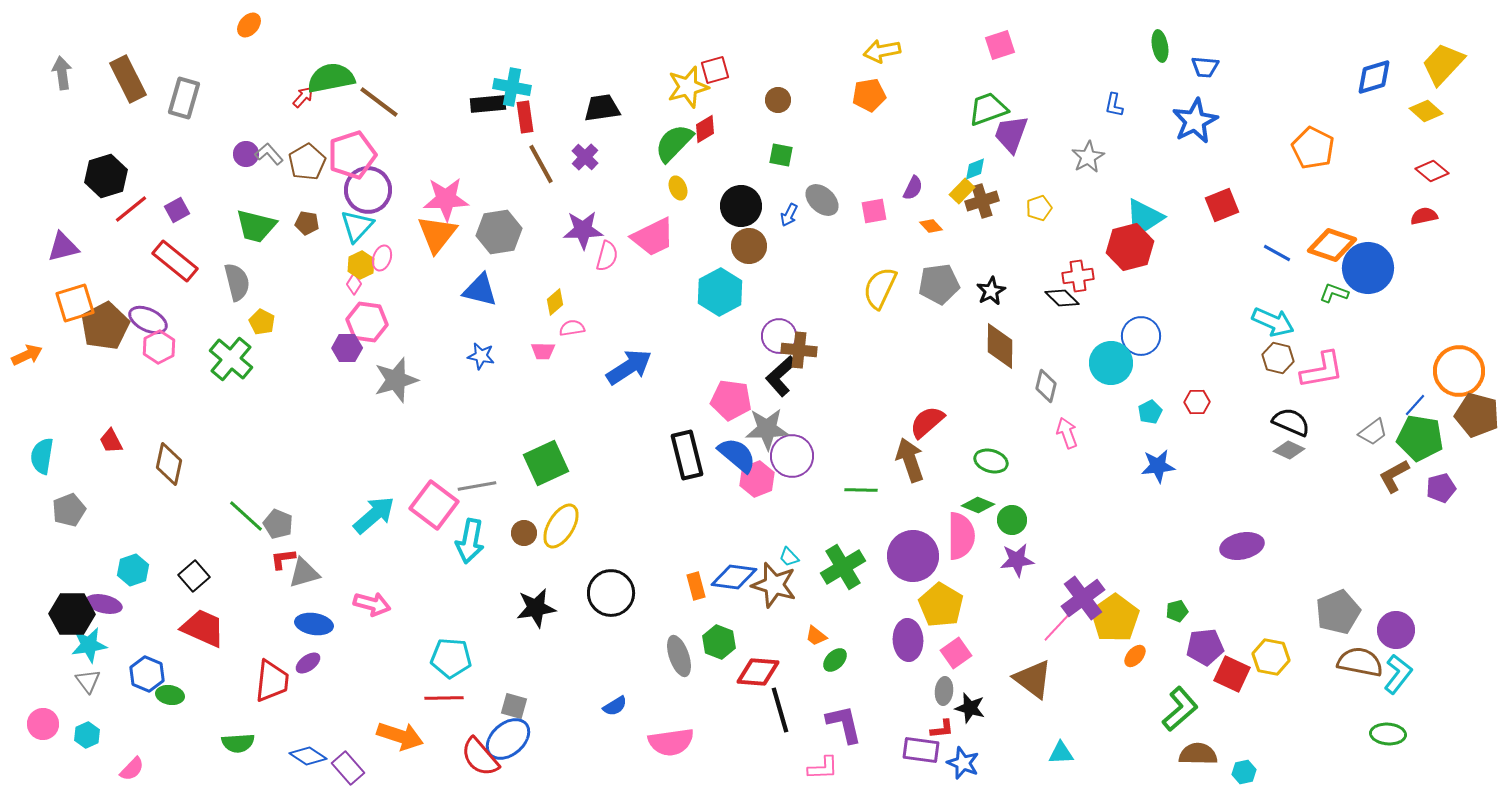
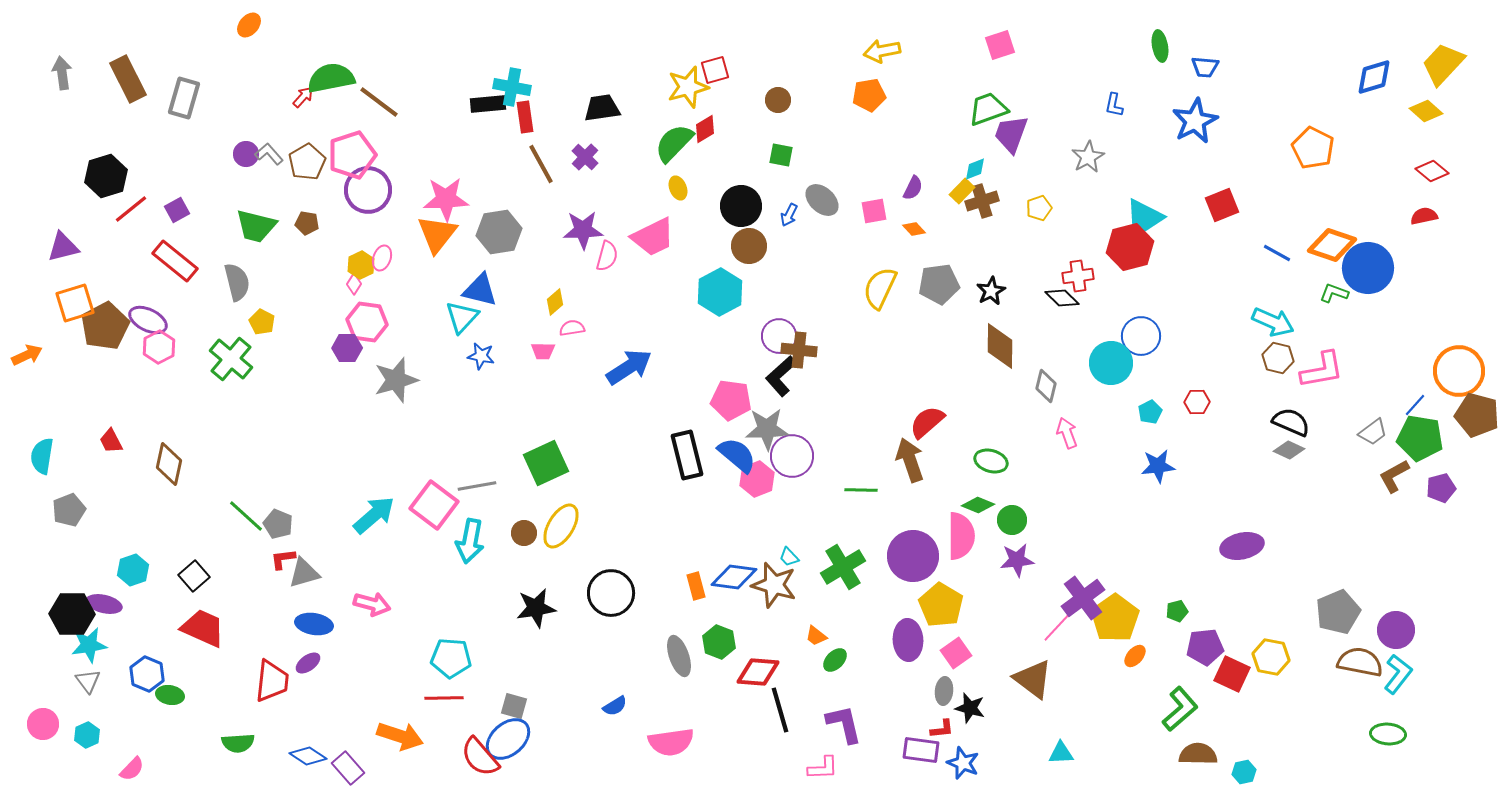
cyan triangle at (357, 226): moved 105 px right, 91 px down
orange diamond at (931, 226): moved 17 px left, 3 px down
